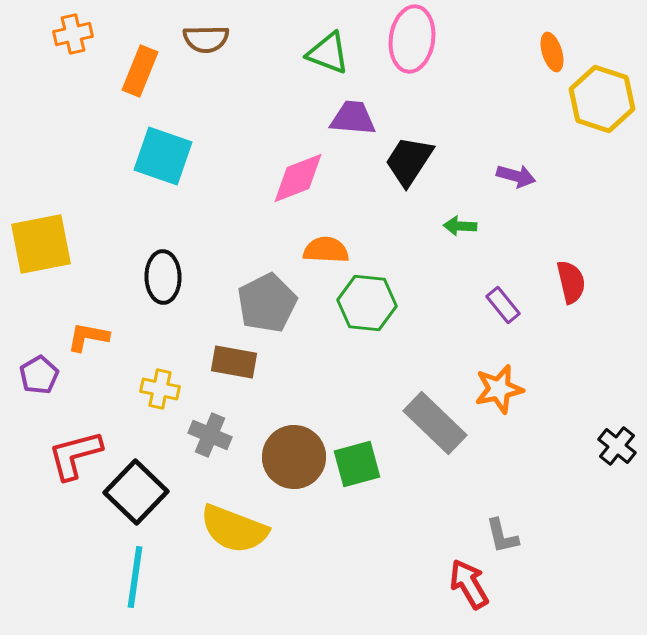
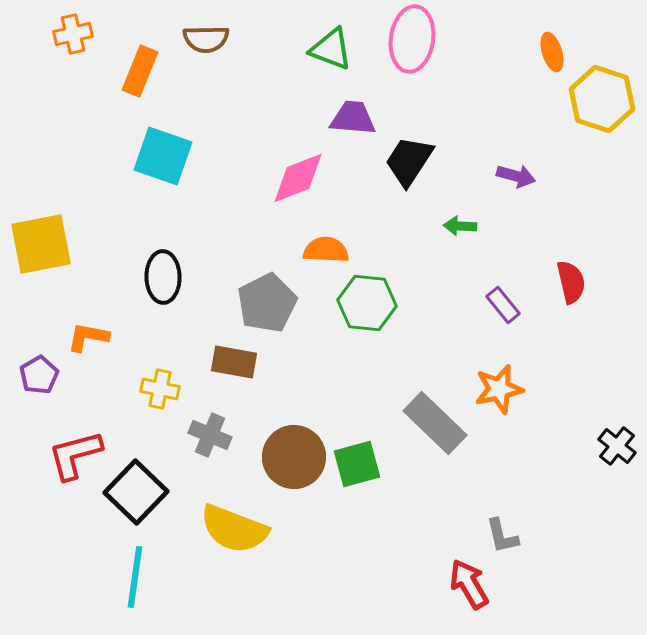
green triangle: moved 3 px right, 4 px up
